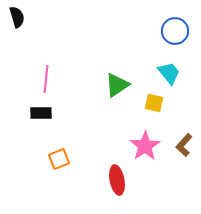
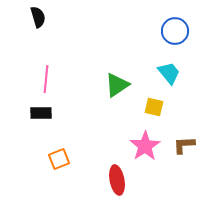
black semicircle: moved 21 px right
yellow square: moved 4 px down
brown L-shape: rotated 45 degrees clockwise
